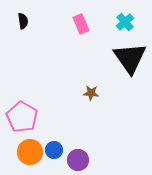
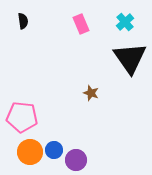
brown star: rotated 14 degrees clockwise
pink pentagon: rotated 24 degrees counterclockwise
purple circle: moved 2 px left
